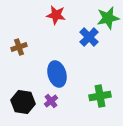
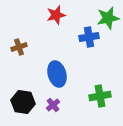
red star: rotated 24 degrees counterclockwise
blue cross: rotated 36 degrees clockwise
purple cross: moved 2 px right, 4 px down
